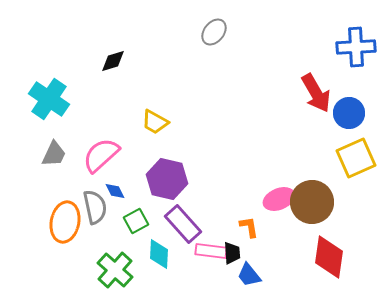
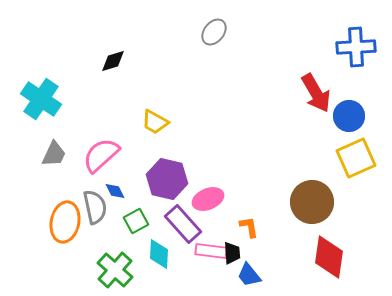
cyan cross: moved 8 px left
blue circle: moved 3 px down
pink ellipse: moved 71 px left
